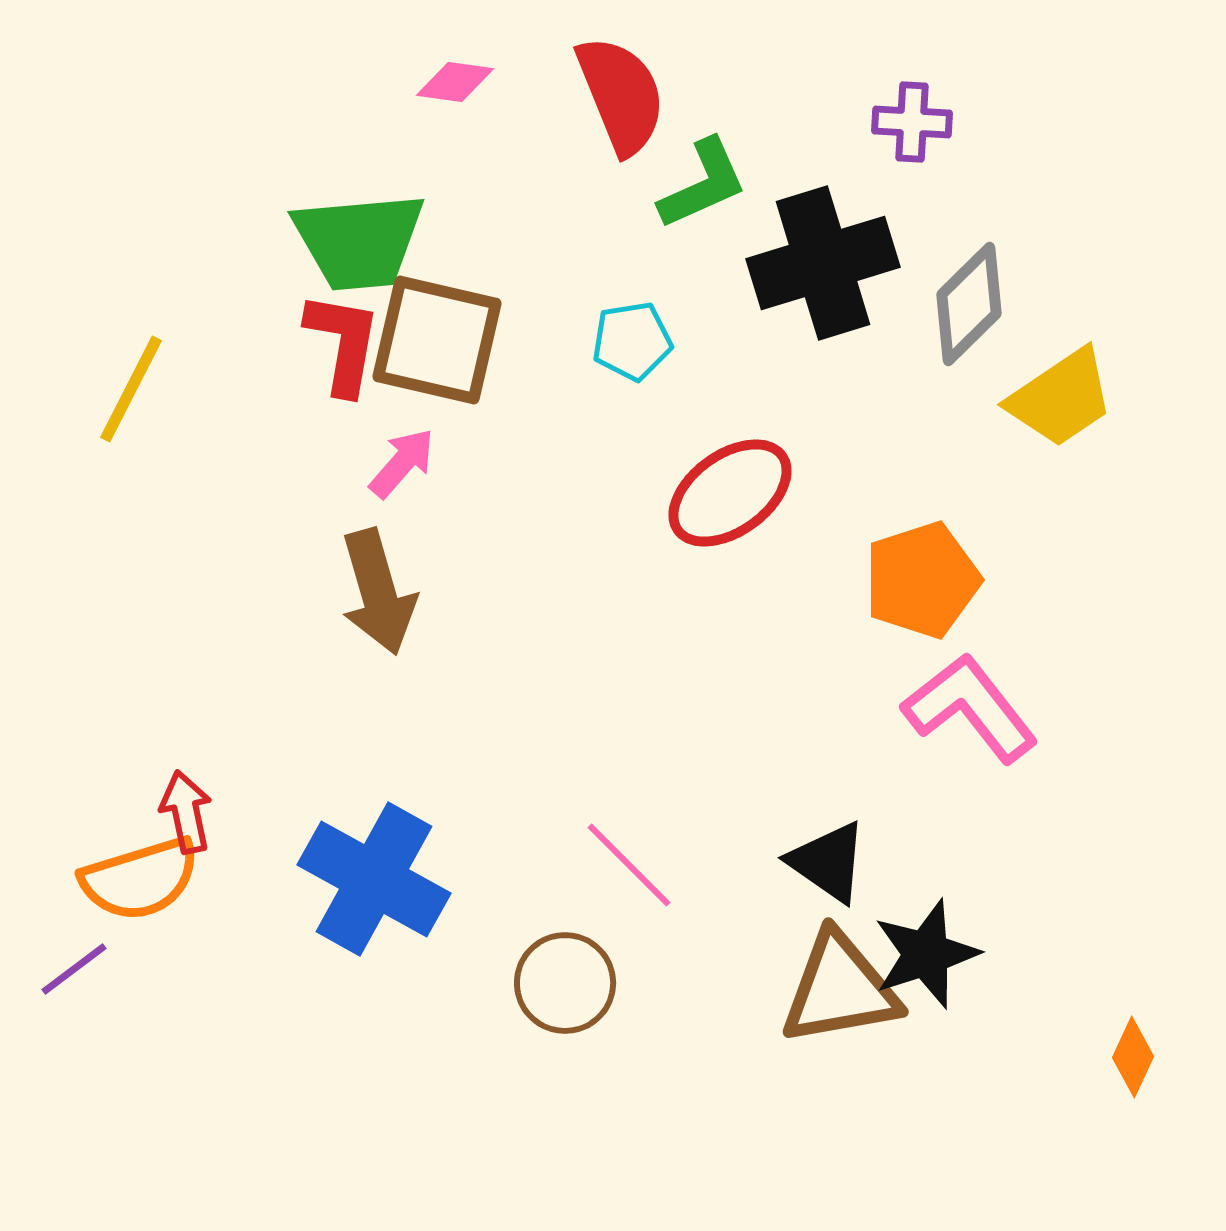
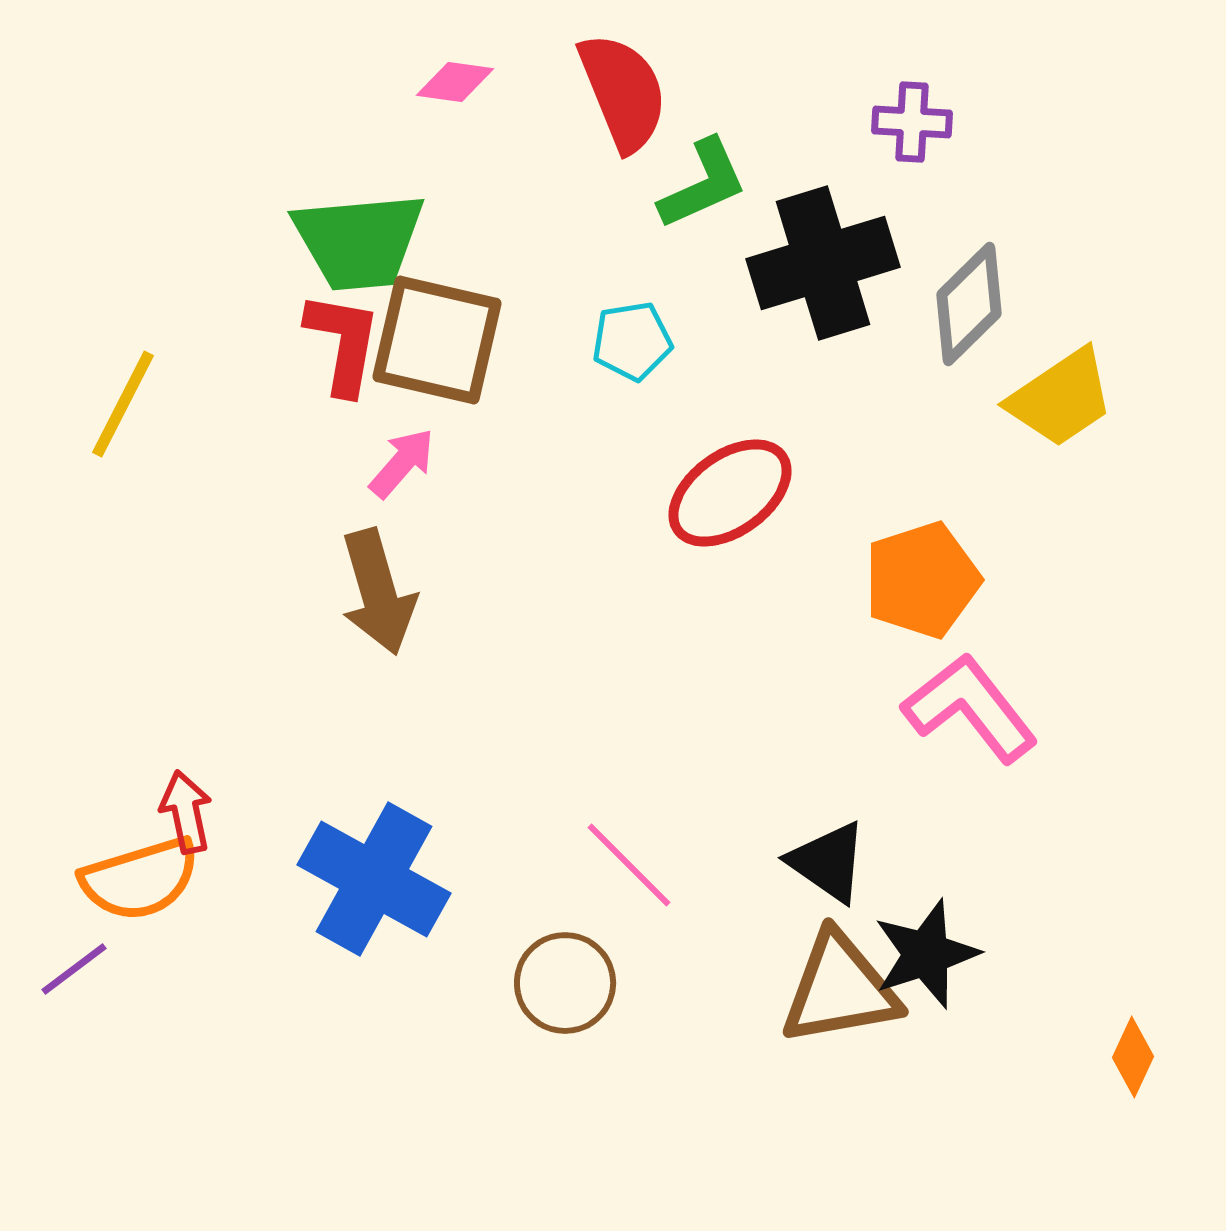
red semicircle: moved 2 px right, 3 px up
yellow line: moved 8 px left, 15 px down
